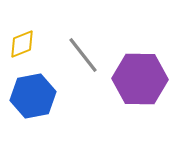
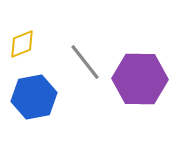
gray line: moved 2 px right, 7 px down
blue hexagon: moved 1 px right, 1 px down
